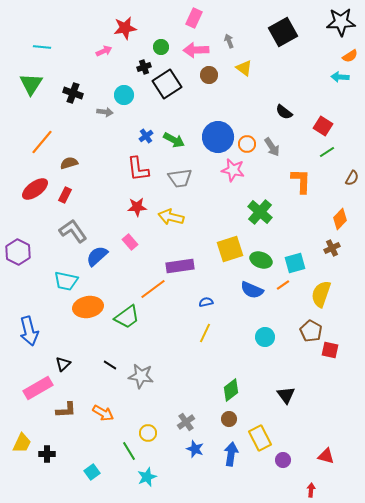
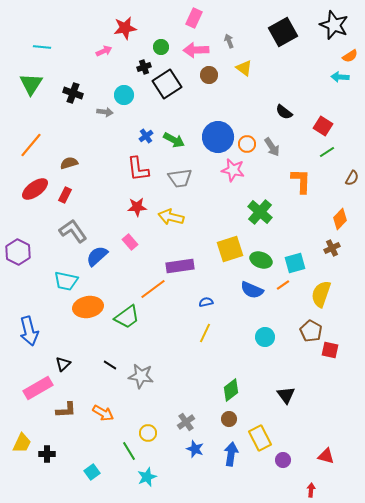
black star at (341, 22): moved 7 px left, 3 px down; rotated 24 degrees clockwise
orange line at (42, 142): moved 11 px left, 3 px down
